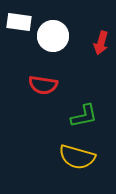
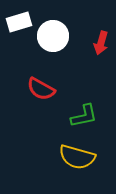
white rectangle: rotated 25 degrees counterclockwise
red semicircle: moved 2 px left, 4 px down; rotated 20 degrees clockwise
